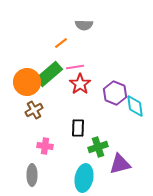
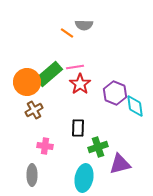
orange line: moved 6 px right, 10 px up; rotated 72 degrees clockwise
